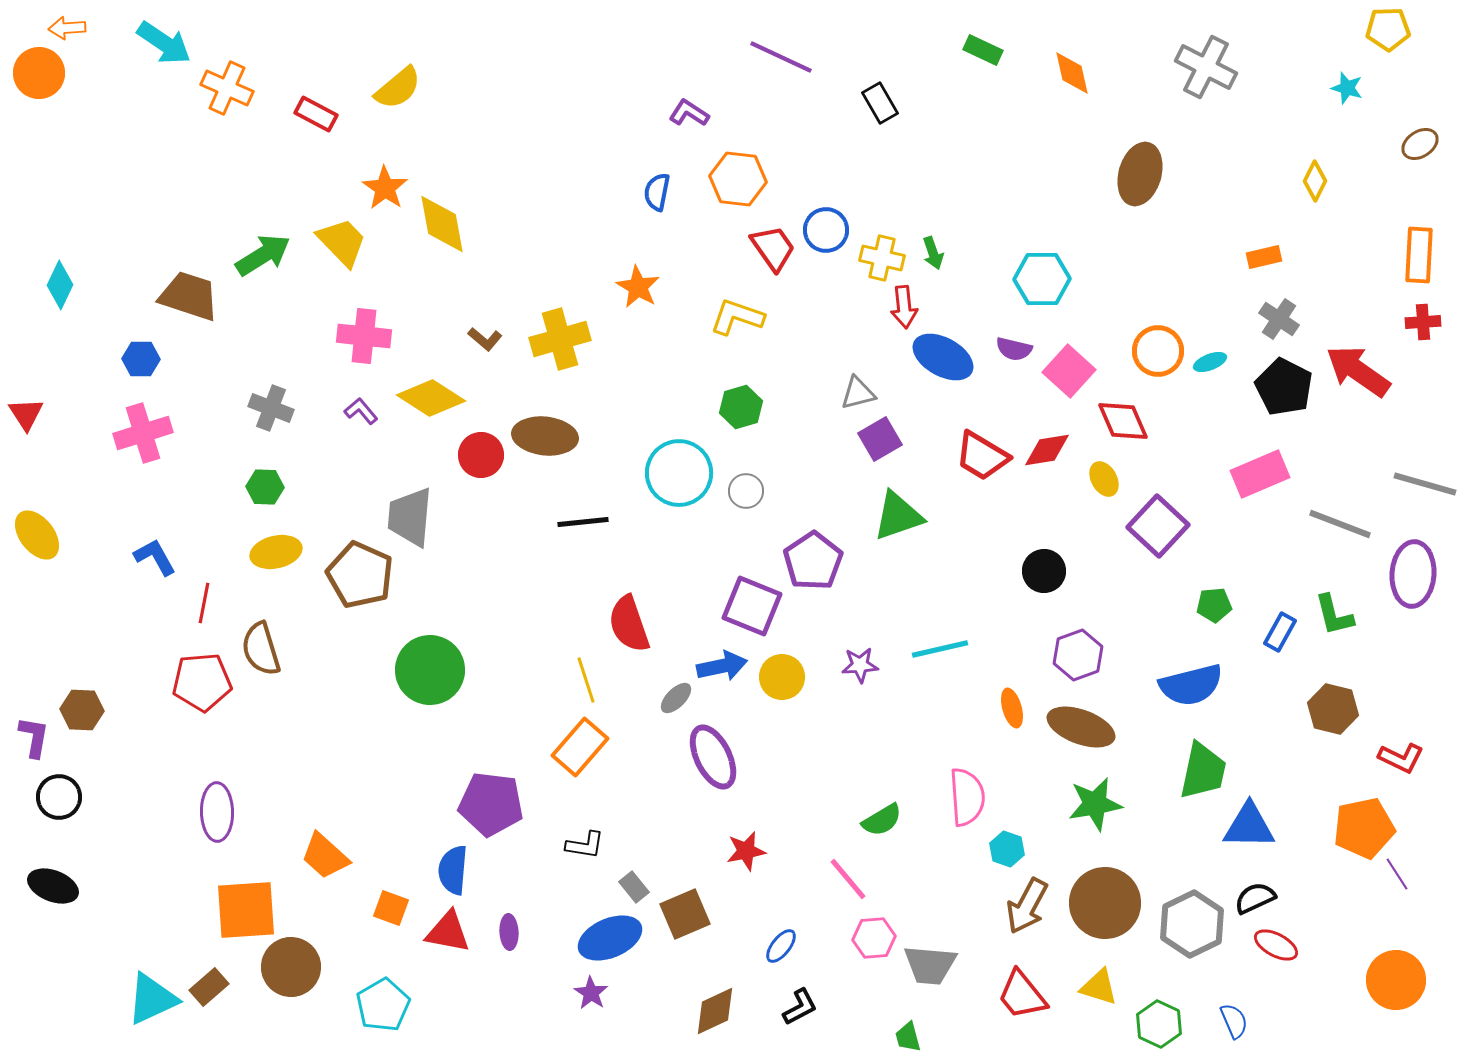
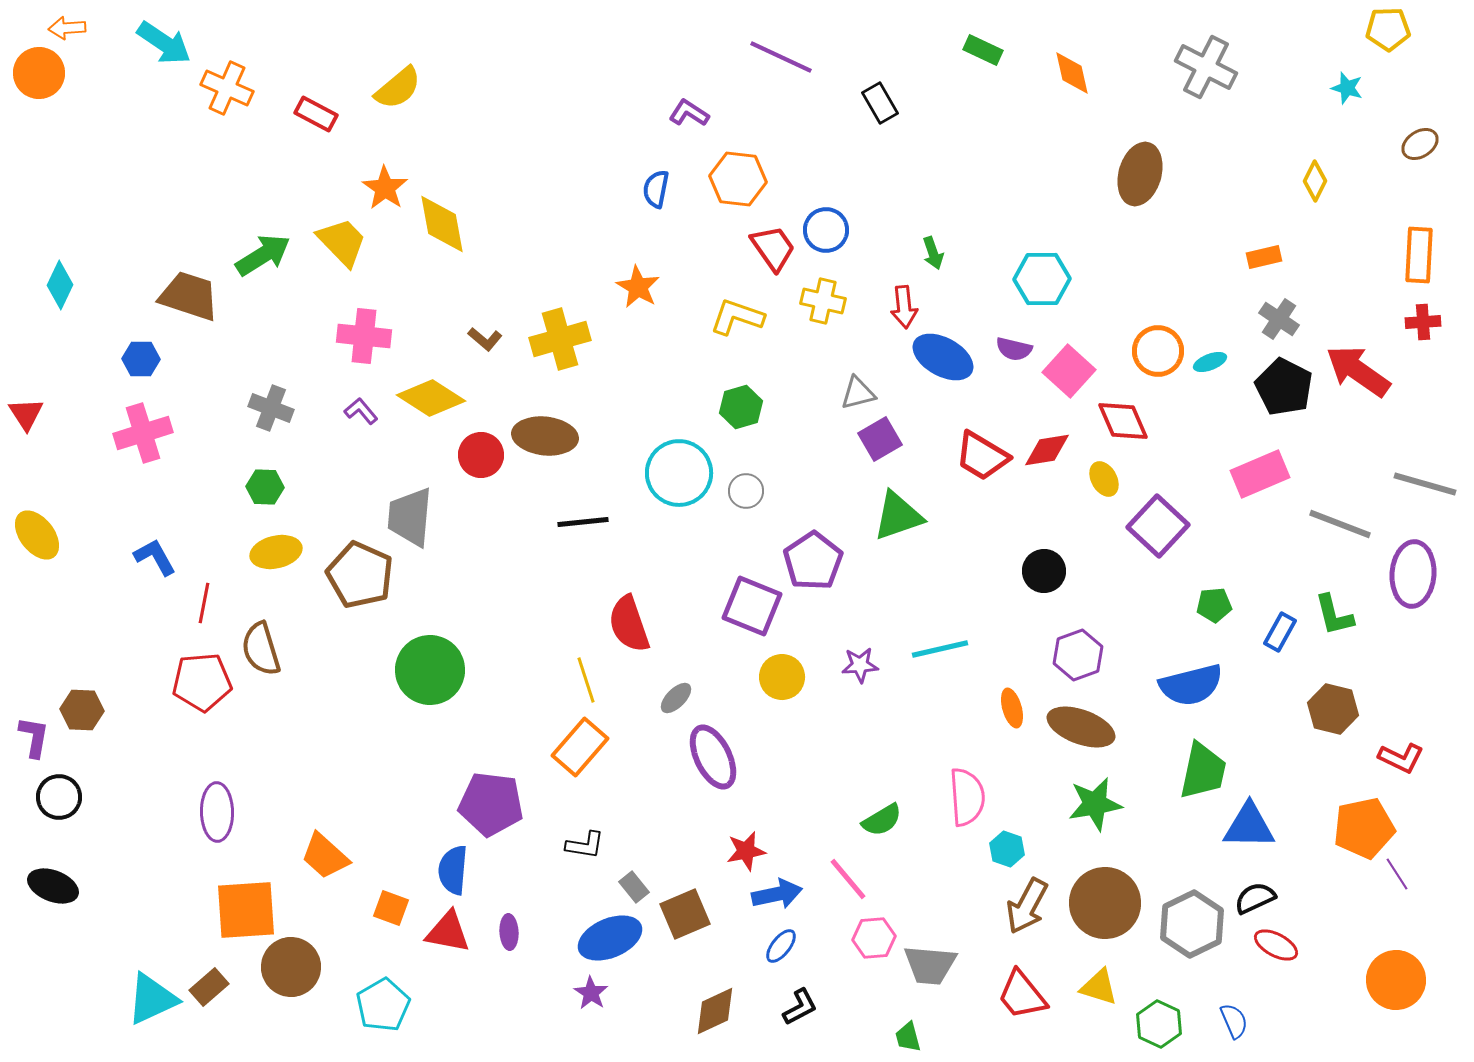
blue semicircle at (657, 192): moved 1 px left, 3 px up
yellow cross at (882, 258): moved 59 px left, 43 px down
blue arrow at (722, 666): moved 55 px right, 228 px down
